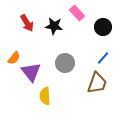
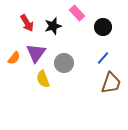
black star: moved 1 px left; rotated 24 degrees counterclockwise
gray circle: moved 1 px left
purple triangle: moved 5 px right, 19 px up; rotated 15 degrees clockwise
brown trapezoid: moved 14 px right
yellow semicircle: moved 2 px left, 17 px up; rotated 18 degrees counterclockwise
